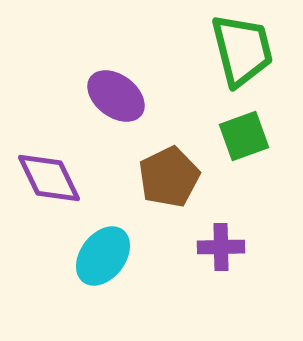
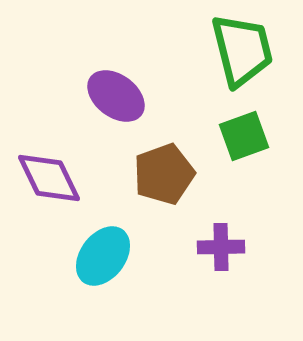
brown pentagon: moved 5 px left, 3 px up; rotated 6 degrees clockwise
